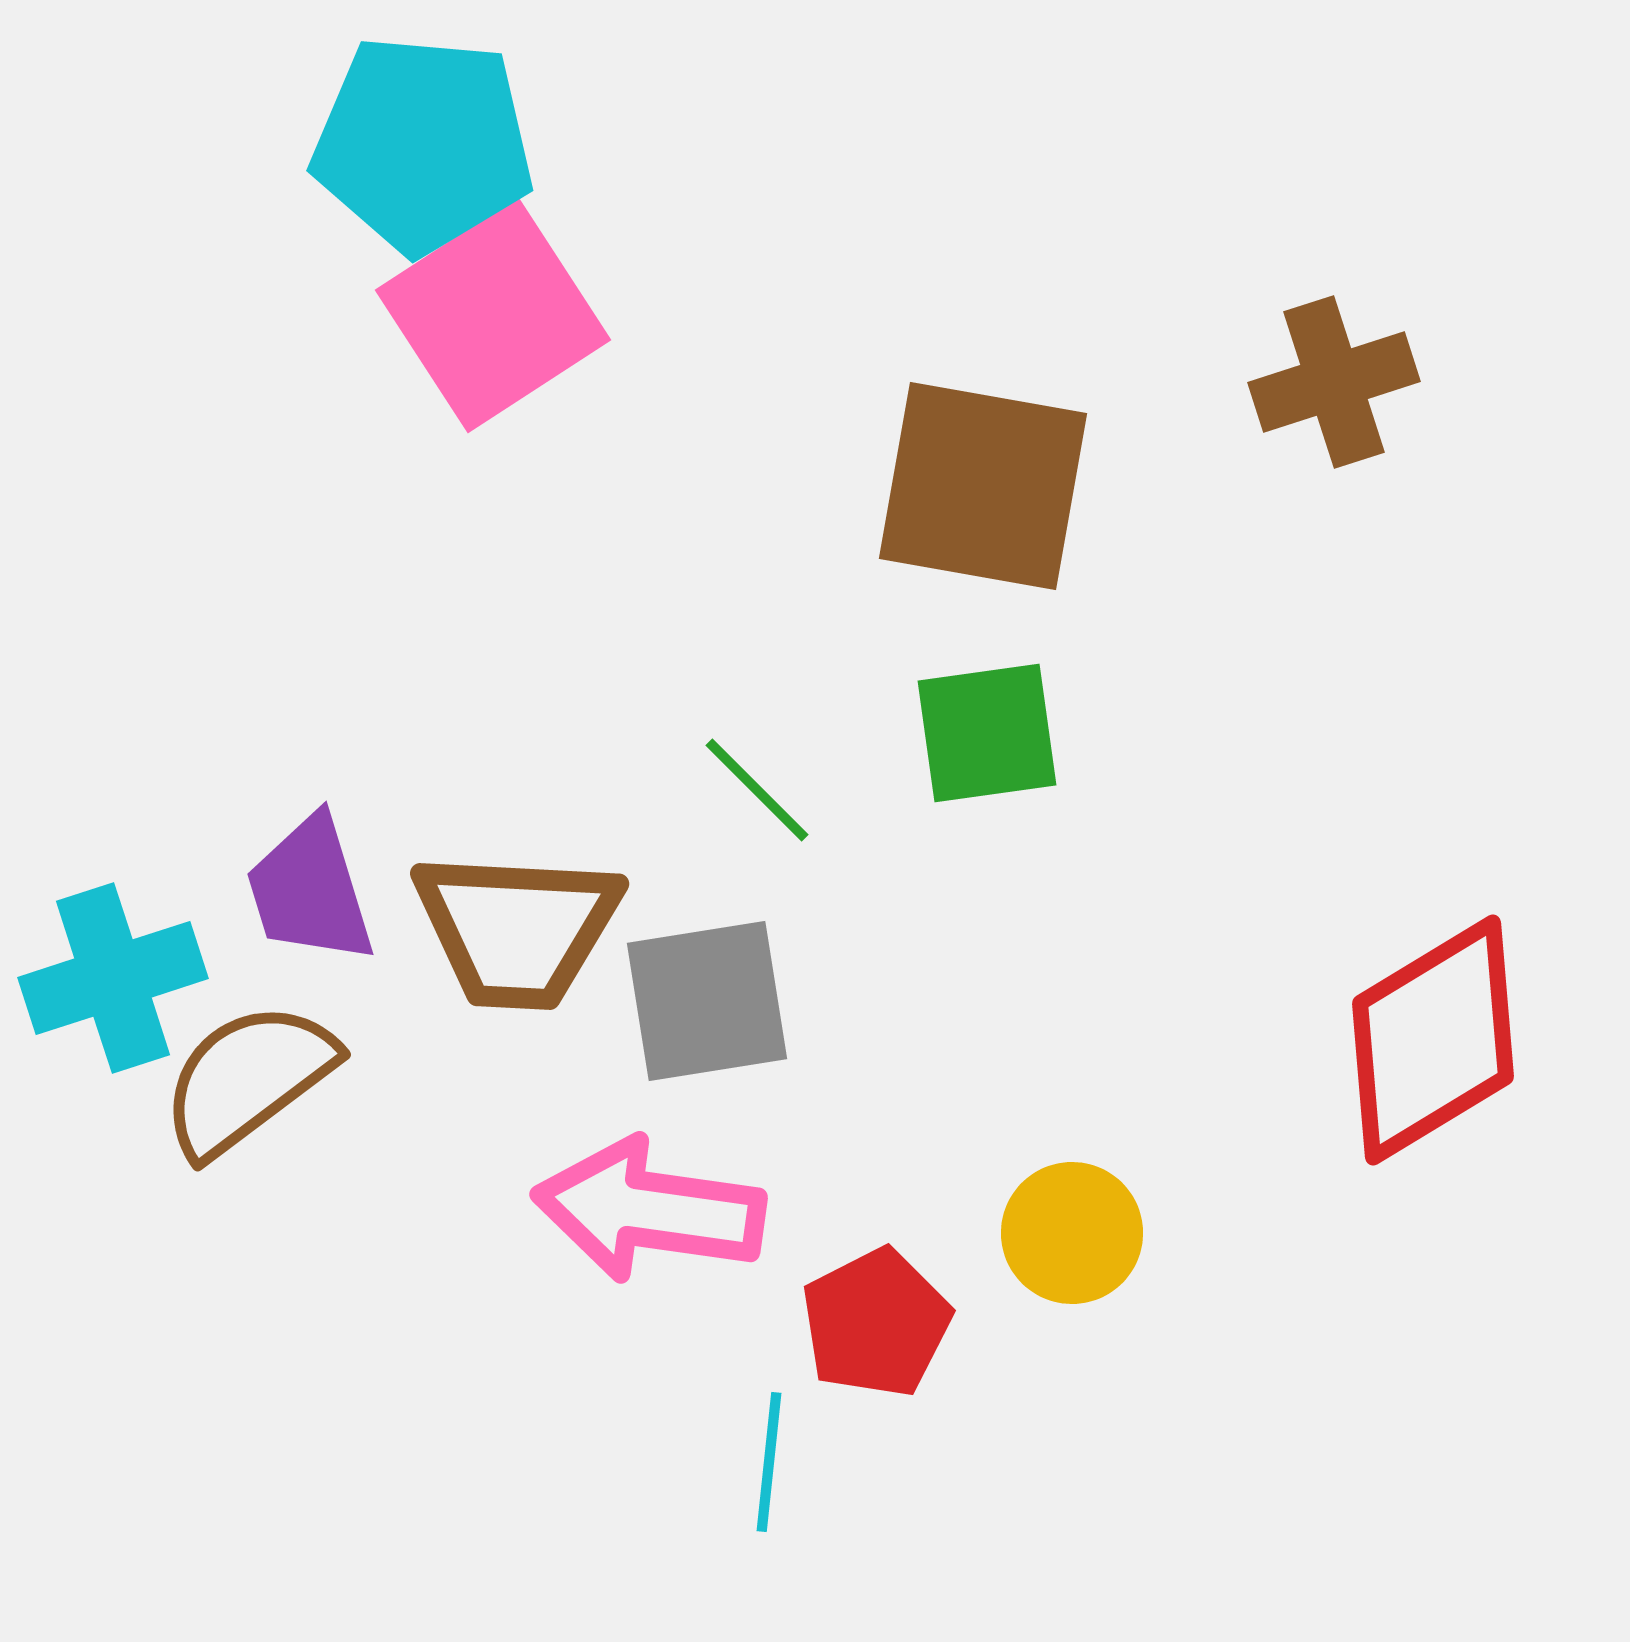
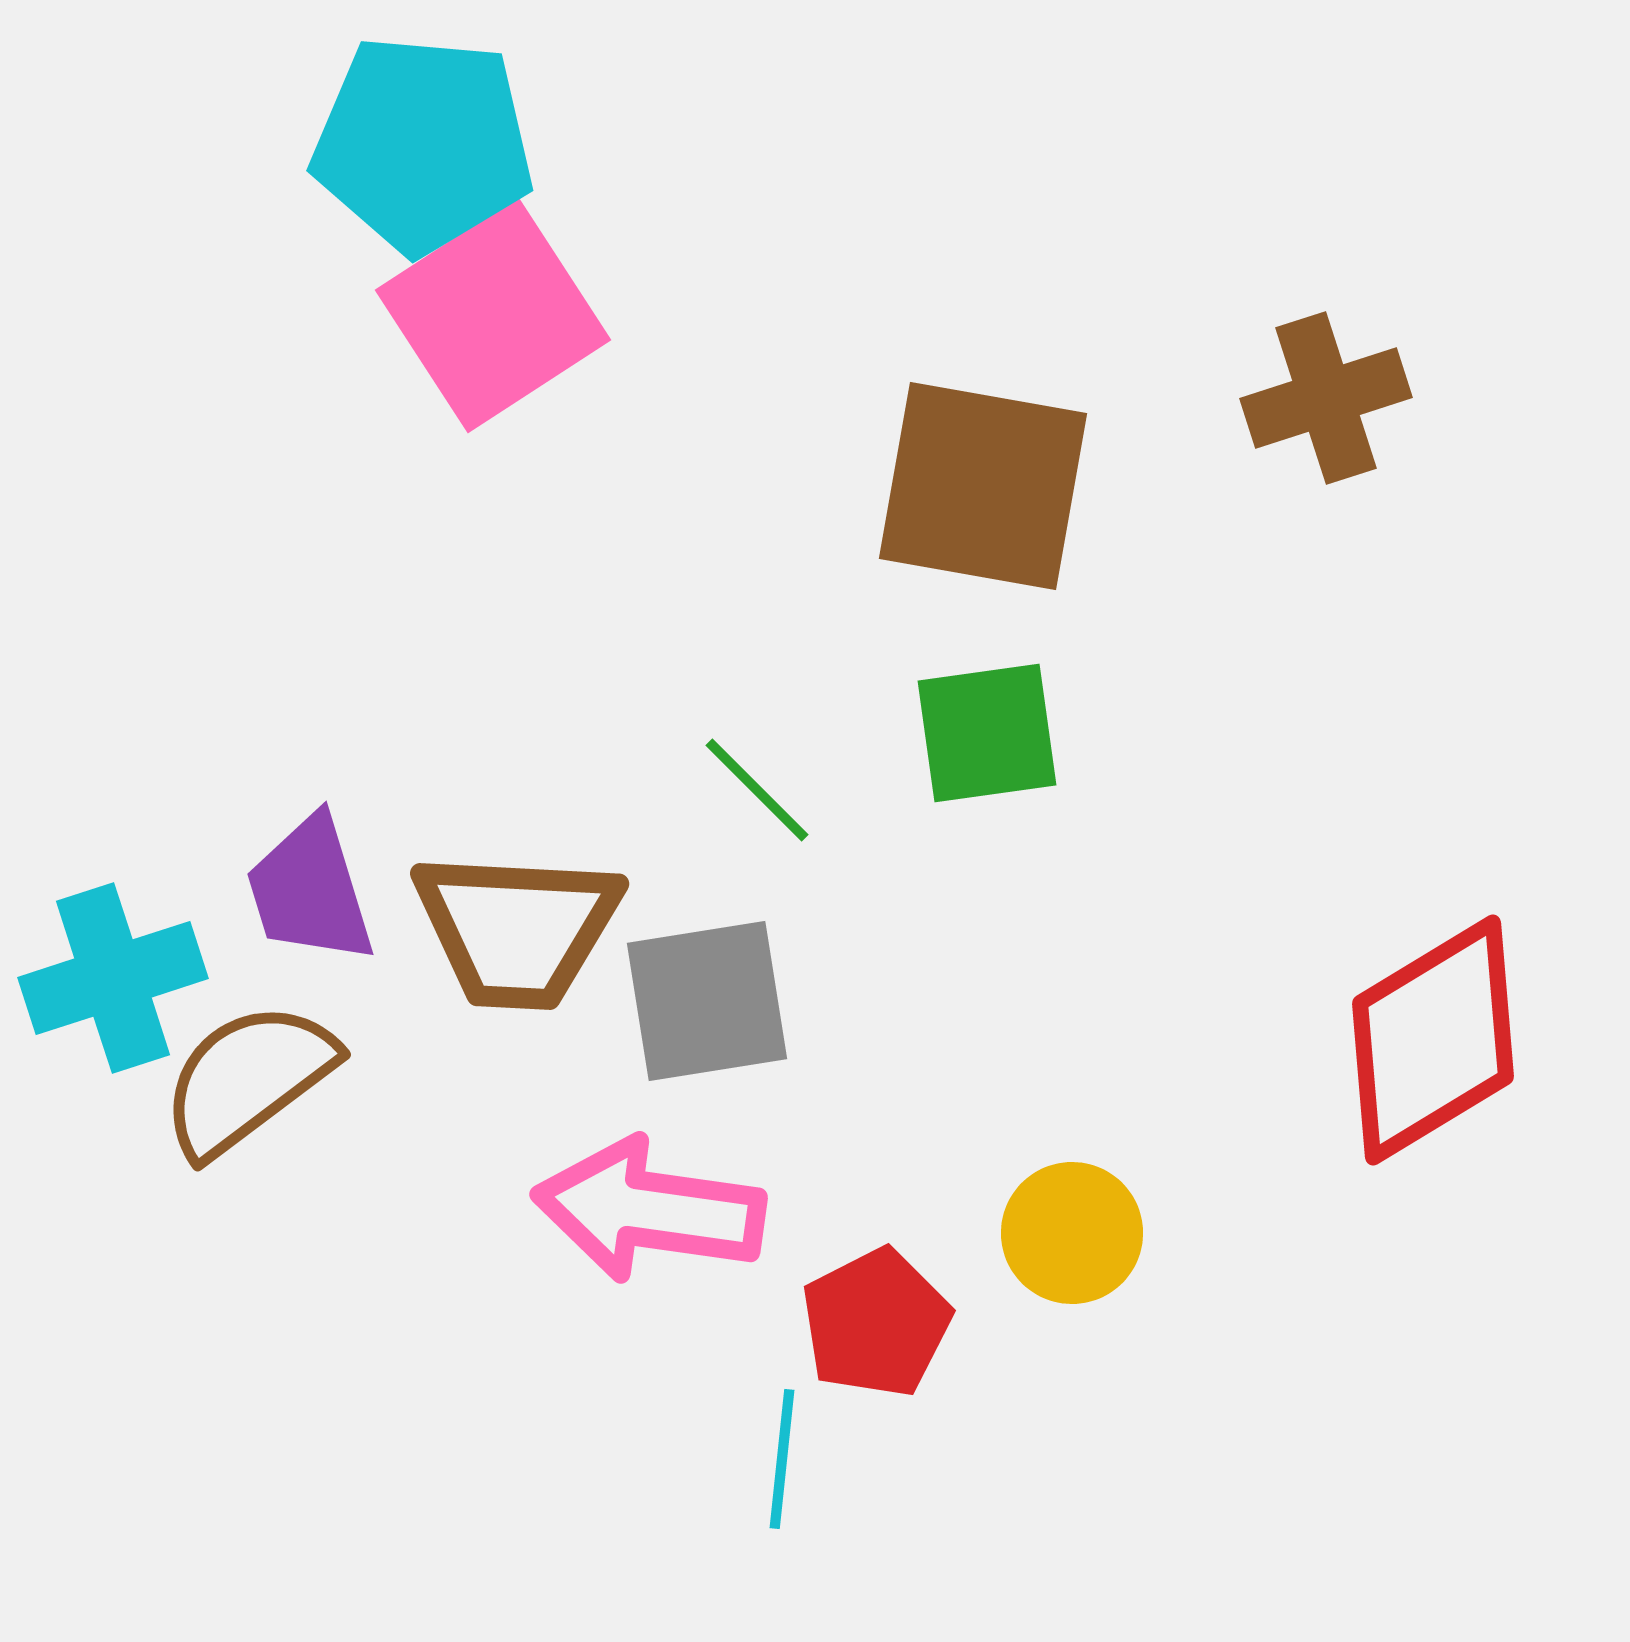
brown cross: moved 8 px left, 16 px down
cyan line: moved 13 px right, 3 px up
